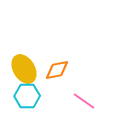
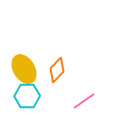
orange diamond: rotated 35 degrees counterclockwise
pink line: rotated 70 degrees counterclockwise
